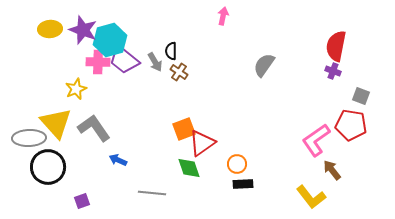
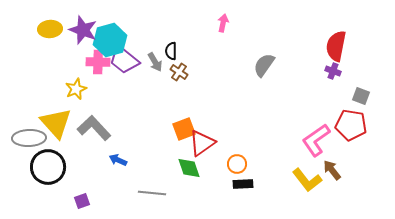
pink arrow: moved 7 px down
gray L-shape: rotated 8 degrees counterclockwise
yellow L-shape: moved 4 px left, 17 px up
